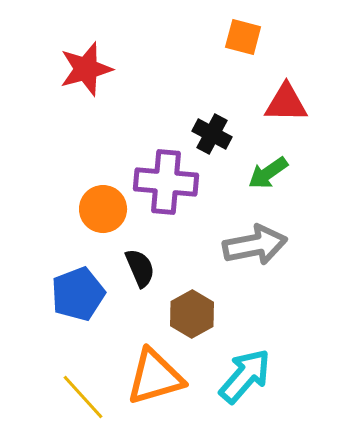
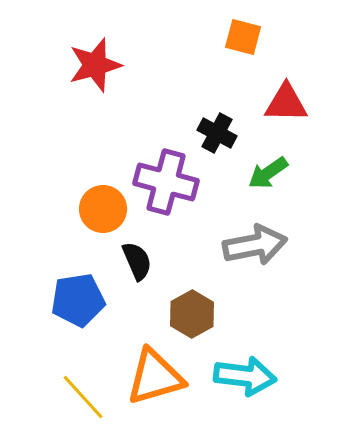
red star: moved 9 px right, 4 px up
black cross: moved 5 px right, 1 px up
purple cross: rotated 10 degrees clockwise
black semicircle: moved 3 px left, 7 px up
blue pentagon: moved 6 px down; rotated 12 degrees clockwise
cyan arrow: rotated 56 degrees clockwise
